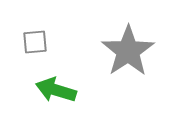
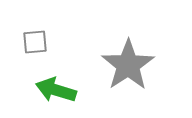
gray star: moved 14 px down
